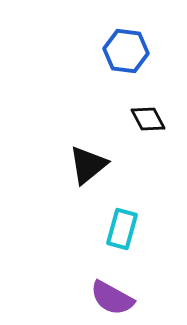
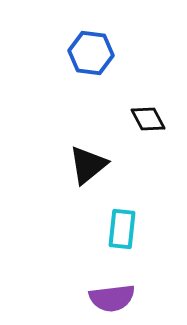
blue hexagon: moved 35 px left, 2 px down
cyan rectangle: rotated 9 degrees counterclockwise
purple semicircle: rotated 36 degrees counterclockwise
